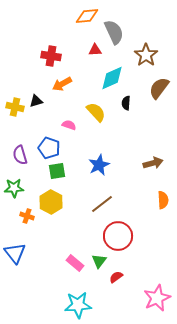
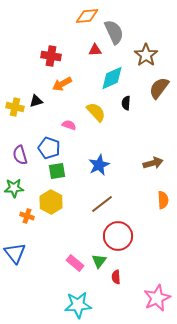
red semicircle: rotated 56 degrees counterclockwise
